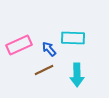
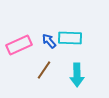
cyan rectangle: moved 3 px left
blue arrow: moved 8 px up
brown line: rotated 30 degrees counterclockwise
